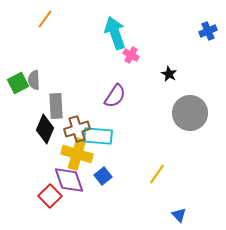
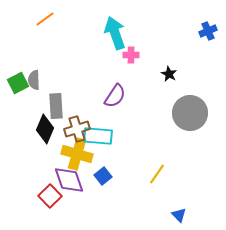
orange line: rotated 18 degrees clockwise
pink cross: rotated 28 degrees counterclockwise
